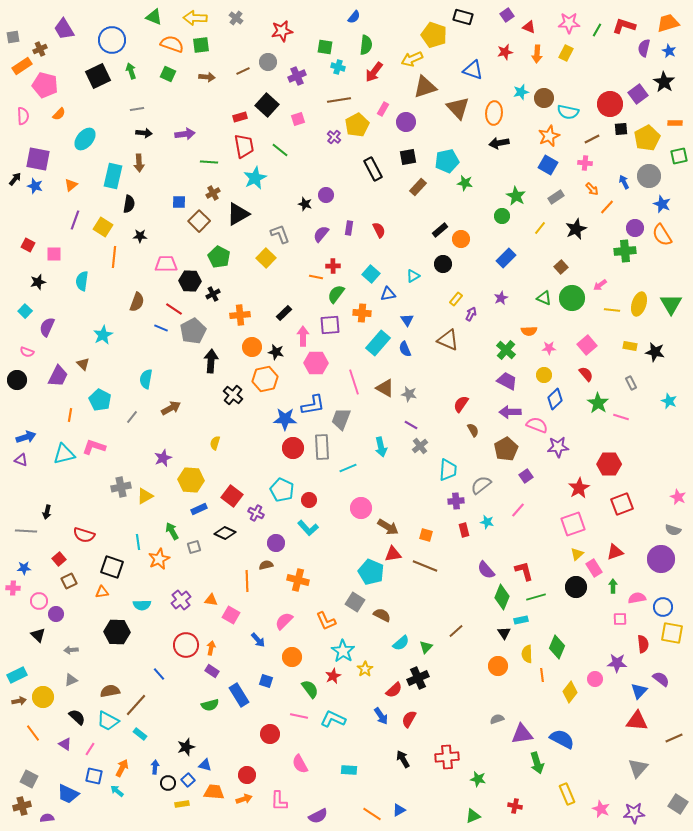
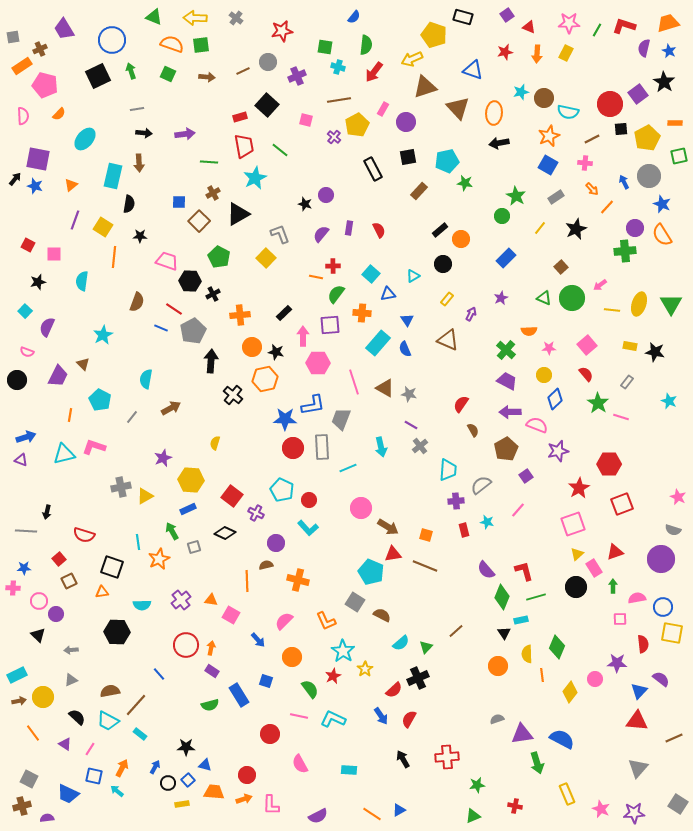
pink square at (298, 119): moved 8 px right, 1 px down; rotated 32 degrees clockwise
brown rectangle at (418, 187): moved 1 px right, 4 px down
pink trapezoid at (166, 264): moved 1 px right, 3 px up; rotated 20 degrees clockwise
yellow rectangle at (456, 299): moved 9 px left
pink hexagon at (316, 363): moved 2 px right
gray rectangle at (631, 383): moved 4 px left, 1 px up; rotated 64 degrees clockwise
purple star at (558, 447): moved 4 px down; rotated 10 degrees counterclockwise
blue rectangle at (199, 509): moved 11 px left
black star at (186, 747): rotated 18 degrees clockwise
blue arrow at (155, 767): rotated 24 degrees clockwise
green star at (478, 779): moved 1 px left, 6 px down; rotated 21 degrees counterclockwise
pink L-shape at (279, 801): moved 8 px left, 4 px down
